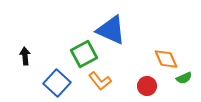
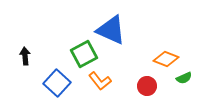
orange diamond: rotated 45 degrees counterclockwise
